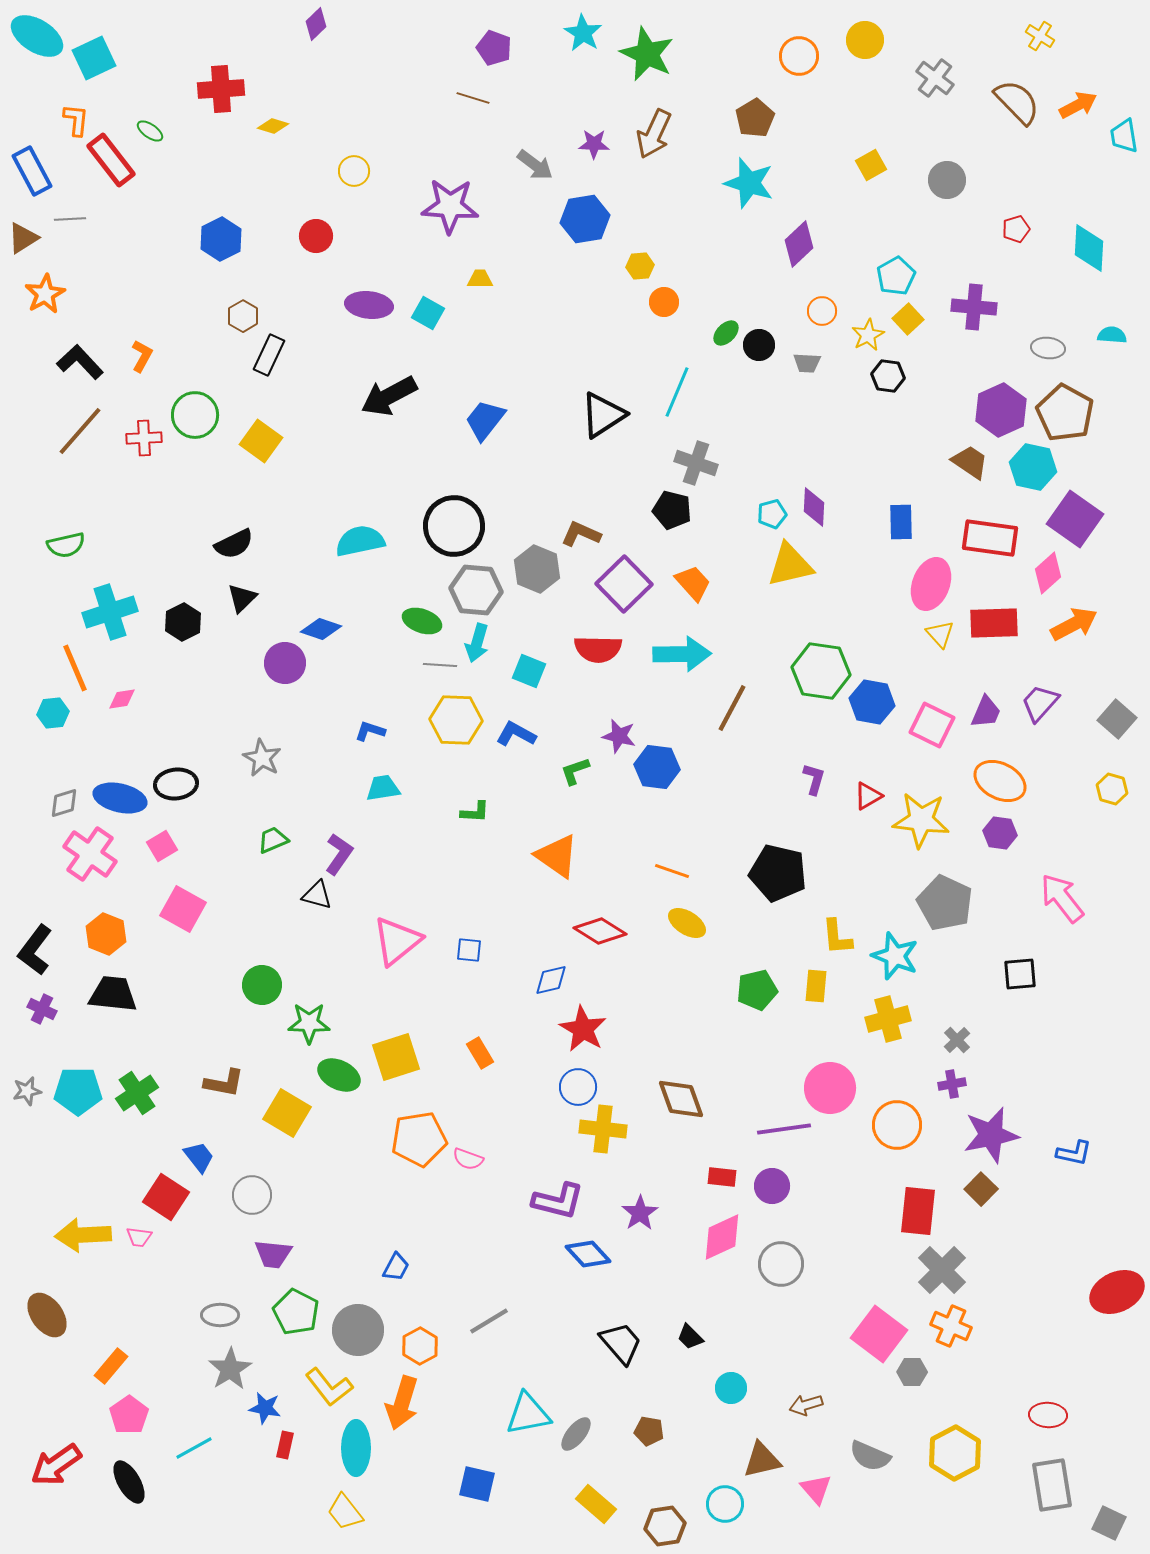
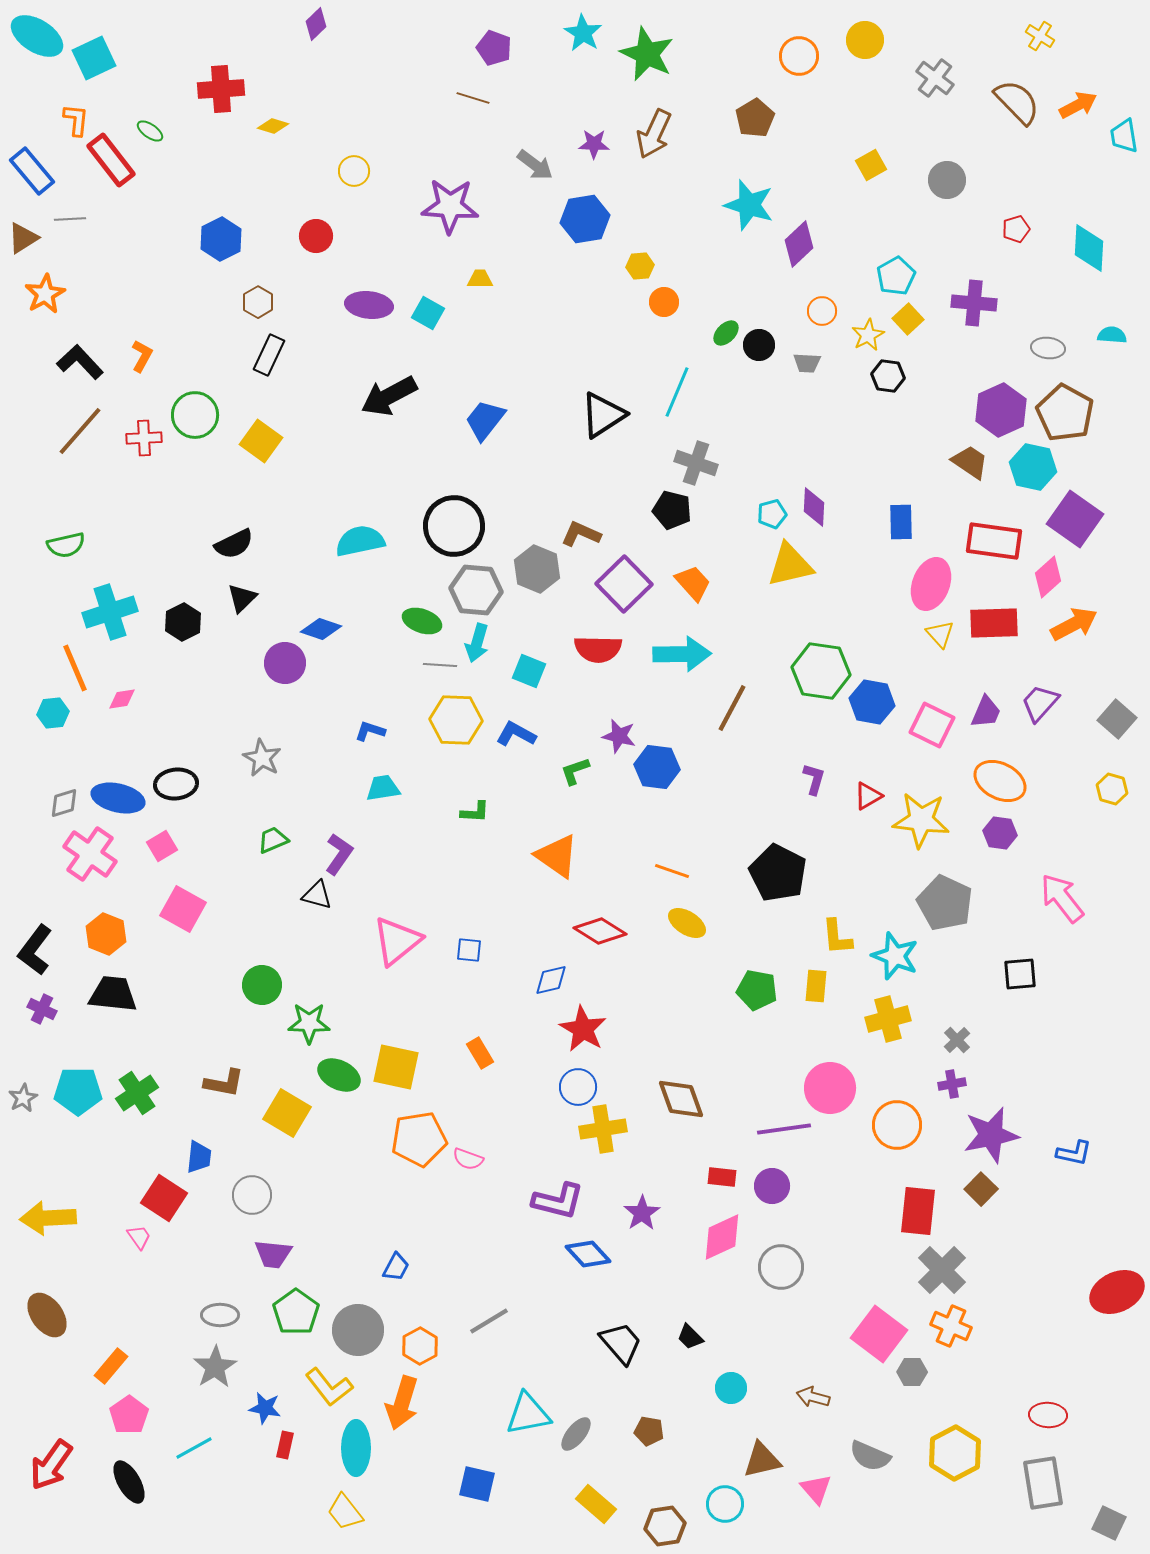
blue rectangle at (32, 171): rotated 12 degrees counterclockwise
cyan star at (749, 183): moved 22 px down
purple cross at (974, 307): moved 4 px up
brown hexagon at (243, 316): moved 15 px right, 14 px up
red rectangle at (990, 538): moved 4 px right, 3 px down
pink diamond at (1048, 573): moved 4 px down
blue ellipse at (120, 798): moved 2 px left
black pentagon at (778, 873): rotated 14 degrees clockwise
green pentagon at (757, 990): rotated 24 degrees clockwise
yellow square at (396, 1057): moved 10 px down; rotated 30 degrees clockwise
gray star at (27, 1091): moved 4 px left, 7 px down; rotated 16 degrees counterclockwise
yellow cross at (603, 1129): rotated 15 degrees counterclockwise
blue trapezoid at (199, 1157): rotated 44 degrees clockwise
red square at (166, 1197): moved 2 px left, 1 px down
purple star at (640, 1213): moved 2 px right
yellow arrow at (83, 1235): moved 35 px left, 17 px up
pink trapezoid at (139, 1237): rotated 132 degrees counterclockwise
gray circle at (781, 1264): moved 3 px down
green pentagon at (296, 1312): rotated 9 degrees clockwise
gray star at (230, 1369): moved 15 px left, 2 px up
brown arrow at (806, 1405): moved 7 px right, 8 px up; rotated 32 degrees clockwise
red arrow at (56, 1465): moved 5 px left; rotated 20 degrees counterclockwise
gray rectangle at (1052, 1485): moved 9 px left, 2 px up
